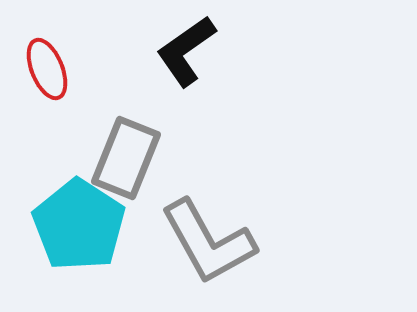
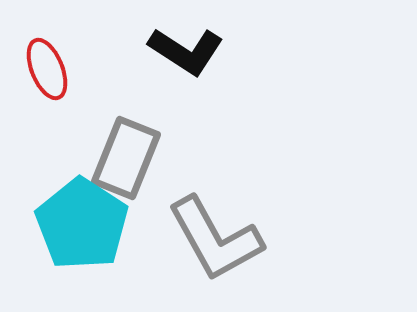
black L-shape: rotated 112 degrees counterclockwise
cyan pentagon: moved 3 px right, 1 px up
gray L-shape: moved 7 px right, 3 px up
